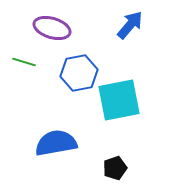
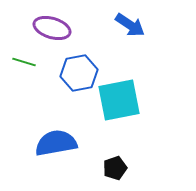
blue arrow: rotated 84 degrees clockwise
